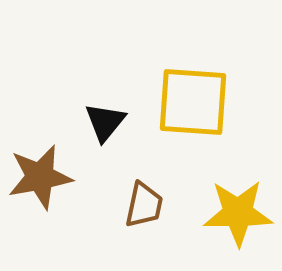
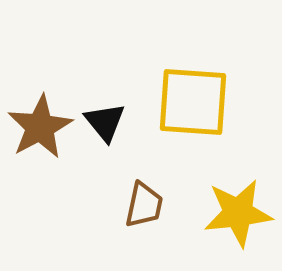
black triangle: rotated 18 degrees counterclockwise
brown star: moved 50 px up; rotated 18 degrees counterclockwise
yellow star: rotated 6 degrees counterclockwise
